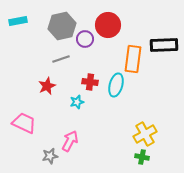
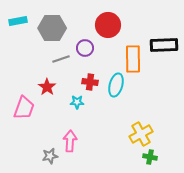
gray hexagon: moved 10 px left, 2 px down; rotated 12 degrees clockwise
purple circle: moved 9 px down
orange rectangle: rotated 8 degrees counterclockwise
red star: moved 1 px down; rotated 12 degrees counterclockwise
cyan star: rotated 16 degrees clockwise
pink trapezoid: moved 15 px up; rotated 85 degrees clockwise
yellow cross: moved 4 px left
pink arrow: rotated 25 degrees counterclockwise
green cross: moved 8 px right
